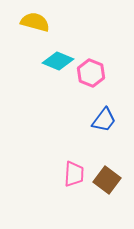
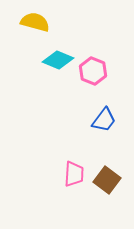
cyan diamond: moved 1 px up
pink hexagon: moved 2 px right, 2 px up
